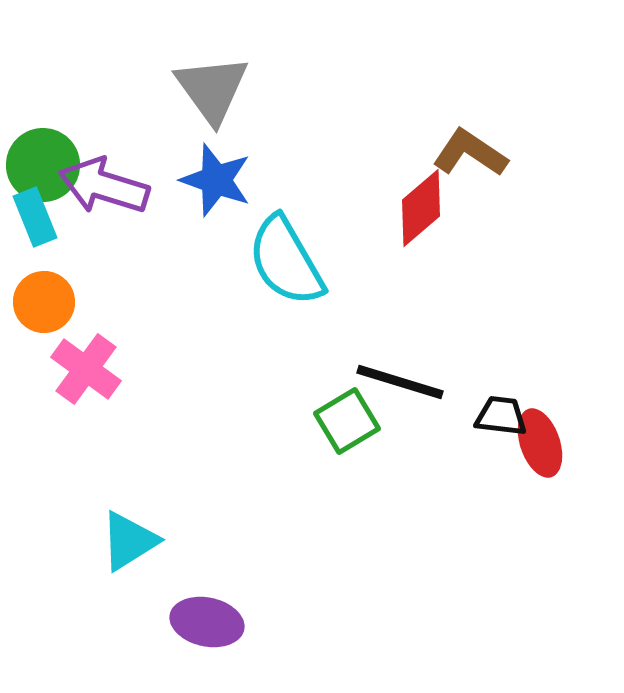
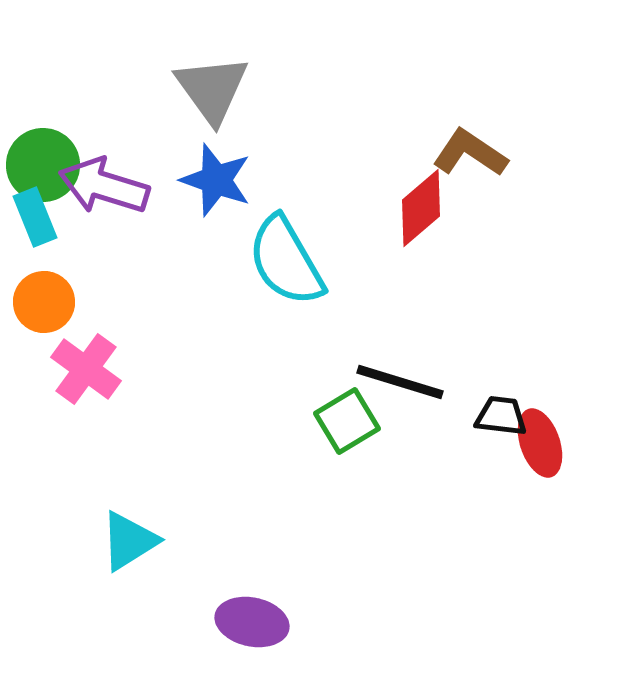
purple ellipse: moved 45 px right
